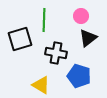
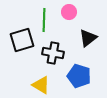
pink circle: moved 12 px left, 4 px up
black square: moved 2 px right, 1 px down
black cross: moved 3 px left
